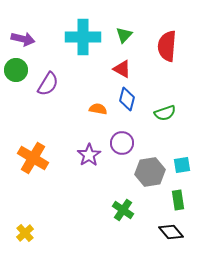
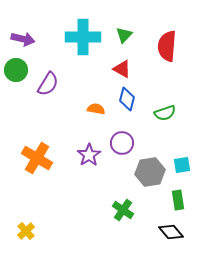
orange semicircle: moved 2 px left
orange cross: moved 4 px right
yellow cross: moved 1 px right, 2 px up
